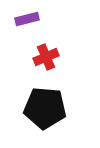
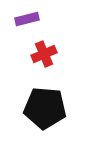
red cross: moved 2 px left, 3 px up
